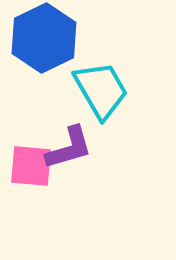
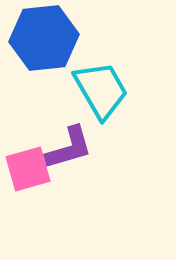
blue hexagon: rotated 20 degrees clockwise
pink square: moved 3 px left, 3 px down; rotated 21 degrees counterclockwise
